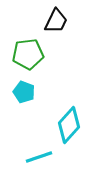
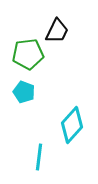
black trapezoid: moved 1 px right, 10 px down
cyan diamond: moved 3 px right
cyan line: rotated 64 degrees counterclockwise
